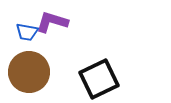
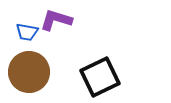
purple L-shape: moved 4 px right, 2 px up
black square: moved 1 px right, 2 px up
